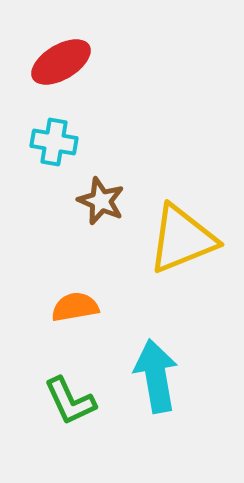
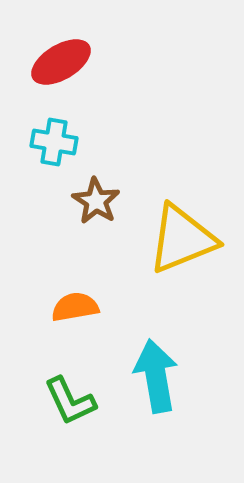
brown star: moved 5 px left; rotated 9 degrees clockwise
